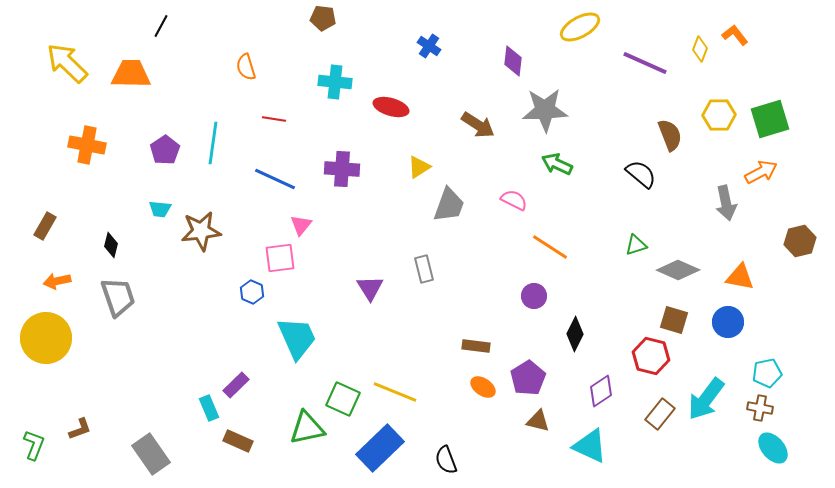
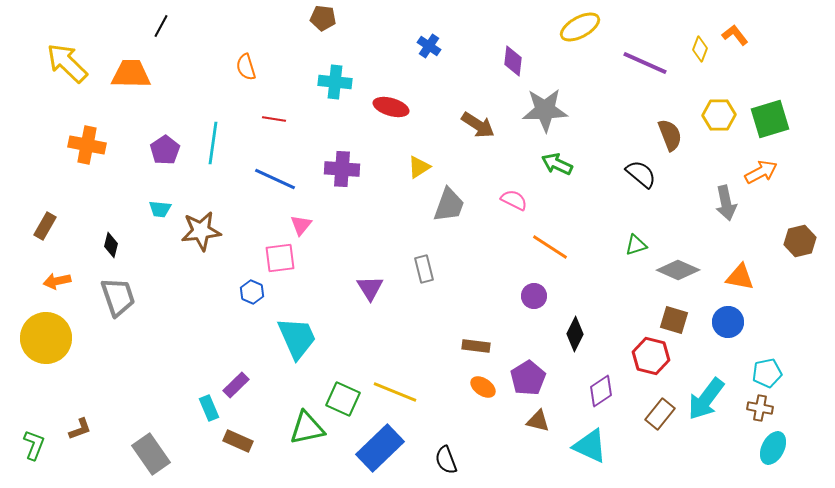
cyan ellipse at (773, 448): rotated 68 degrees clockwise
